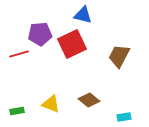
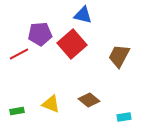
red square: rotated 16 degrees counterclockwise
red line: rotated 12 degrees counterclockwise
